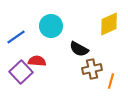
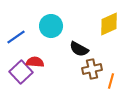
red semicircle: moved 2 px left, 1 px down
